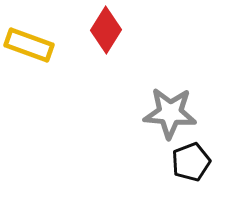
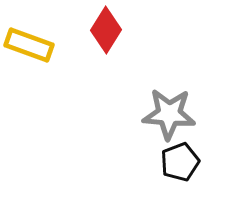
gray star: moved 1 px left, 1 px down
black pentagon: moved 11 px left
